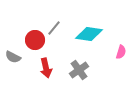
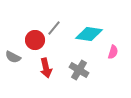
pink semicircle: moved 8 px left
gray cross: rotated 24 degrees counterclockwise
